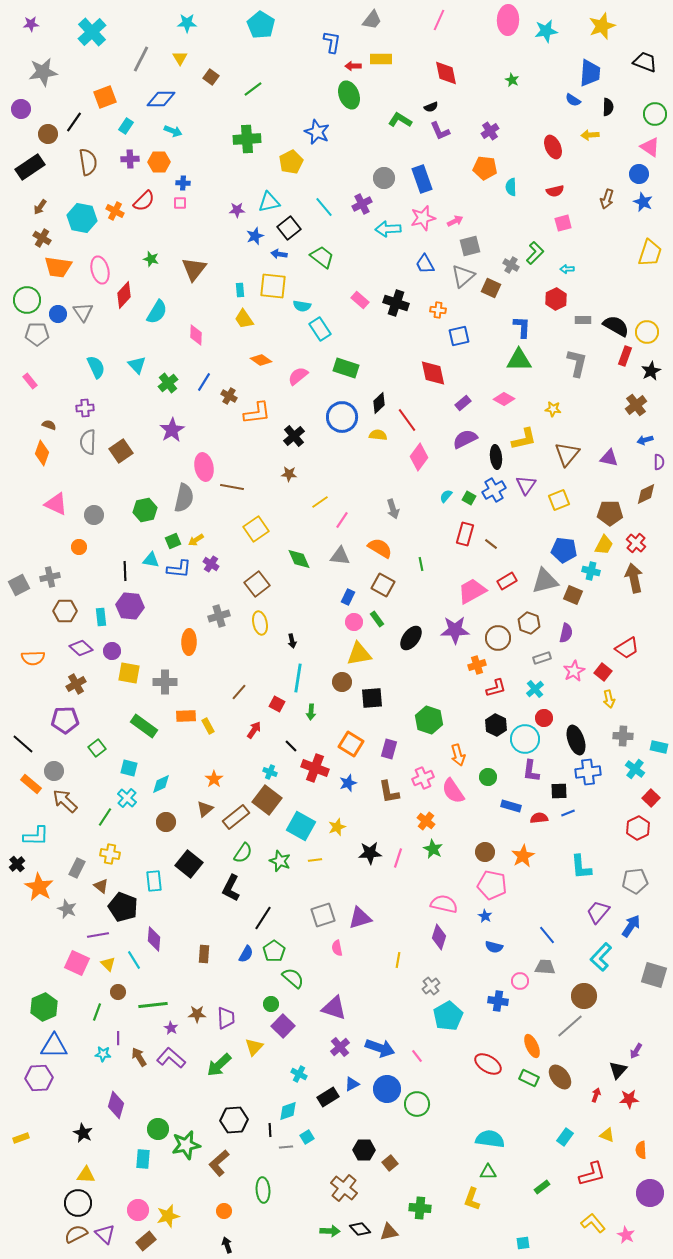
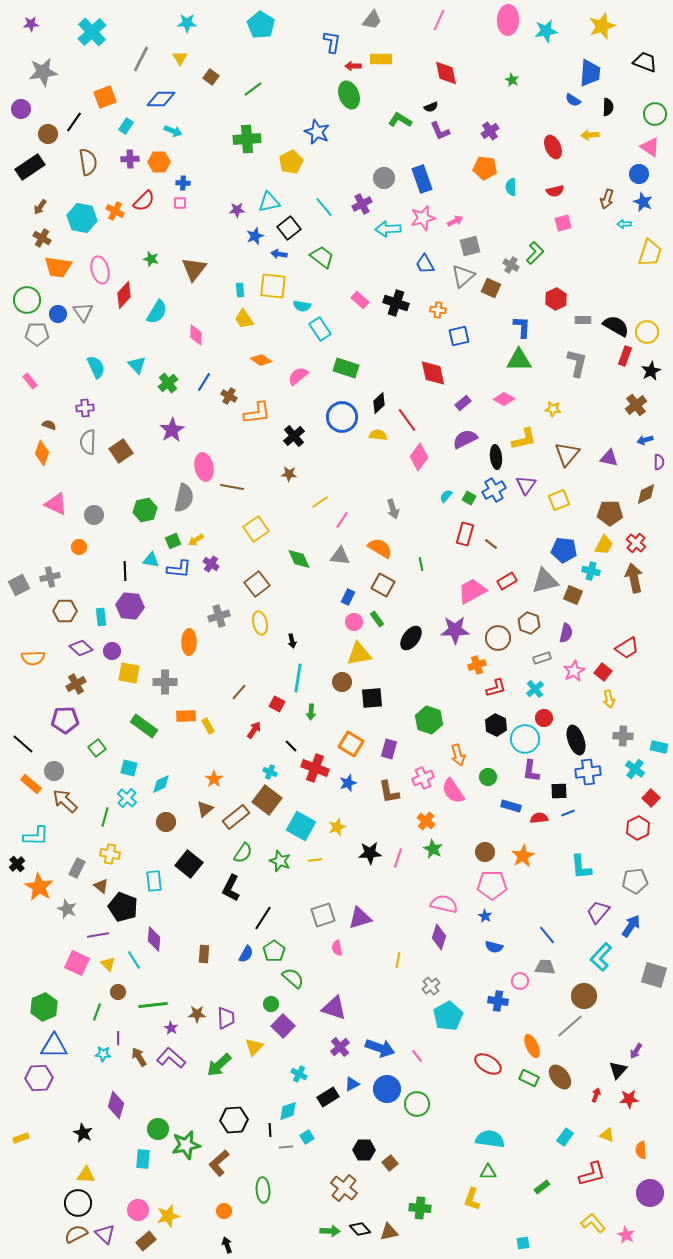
cyan arrow at (567, 269): moved 57 px right, 45 px up
green line at (105, 817): rotated 18 degrees counterclockwise
pink pentagon at (492, 885): rotated 12 degrees counterclockwise
